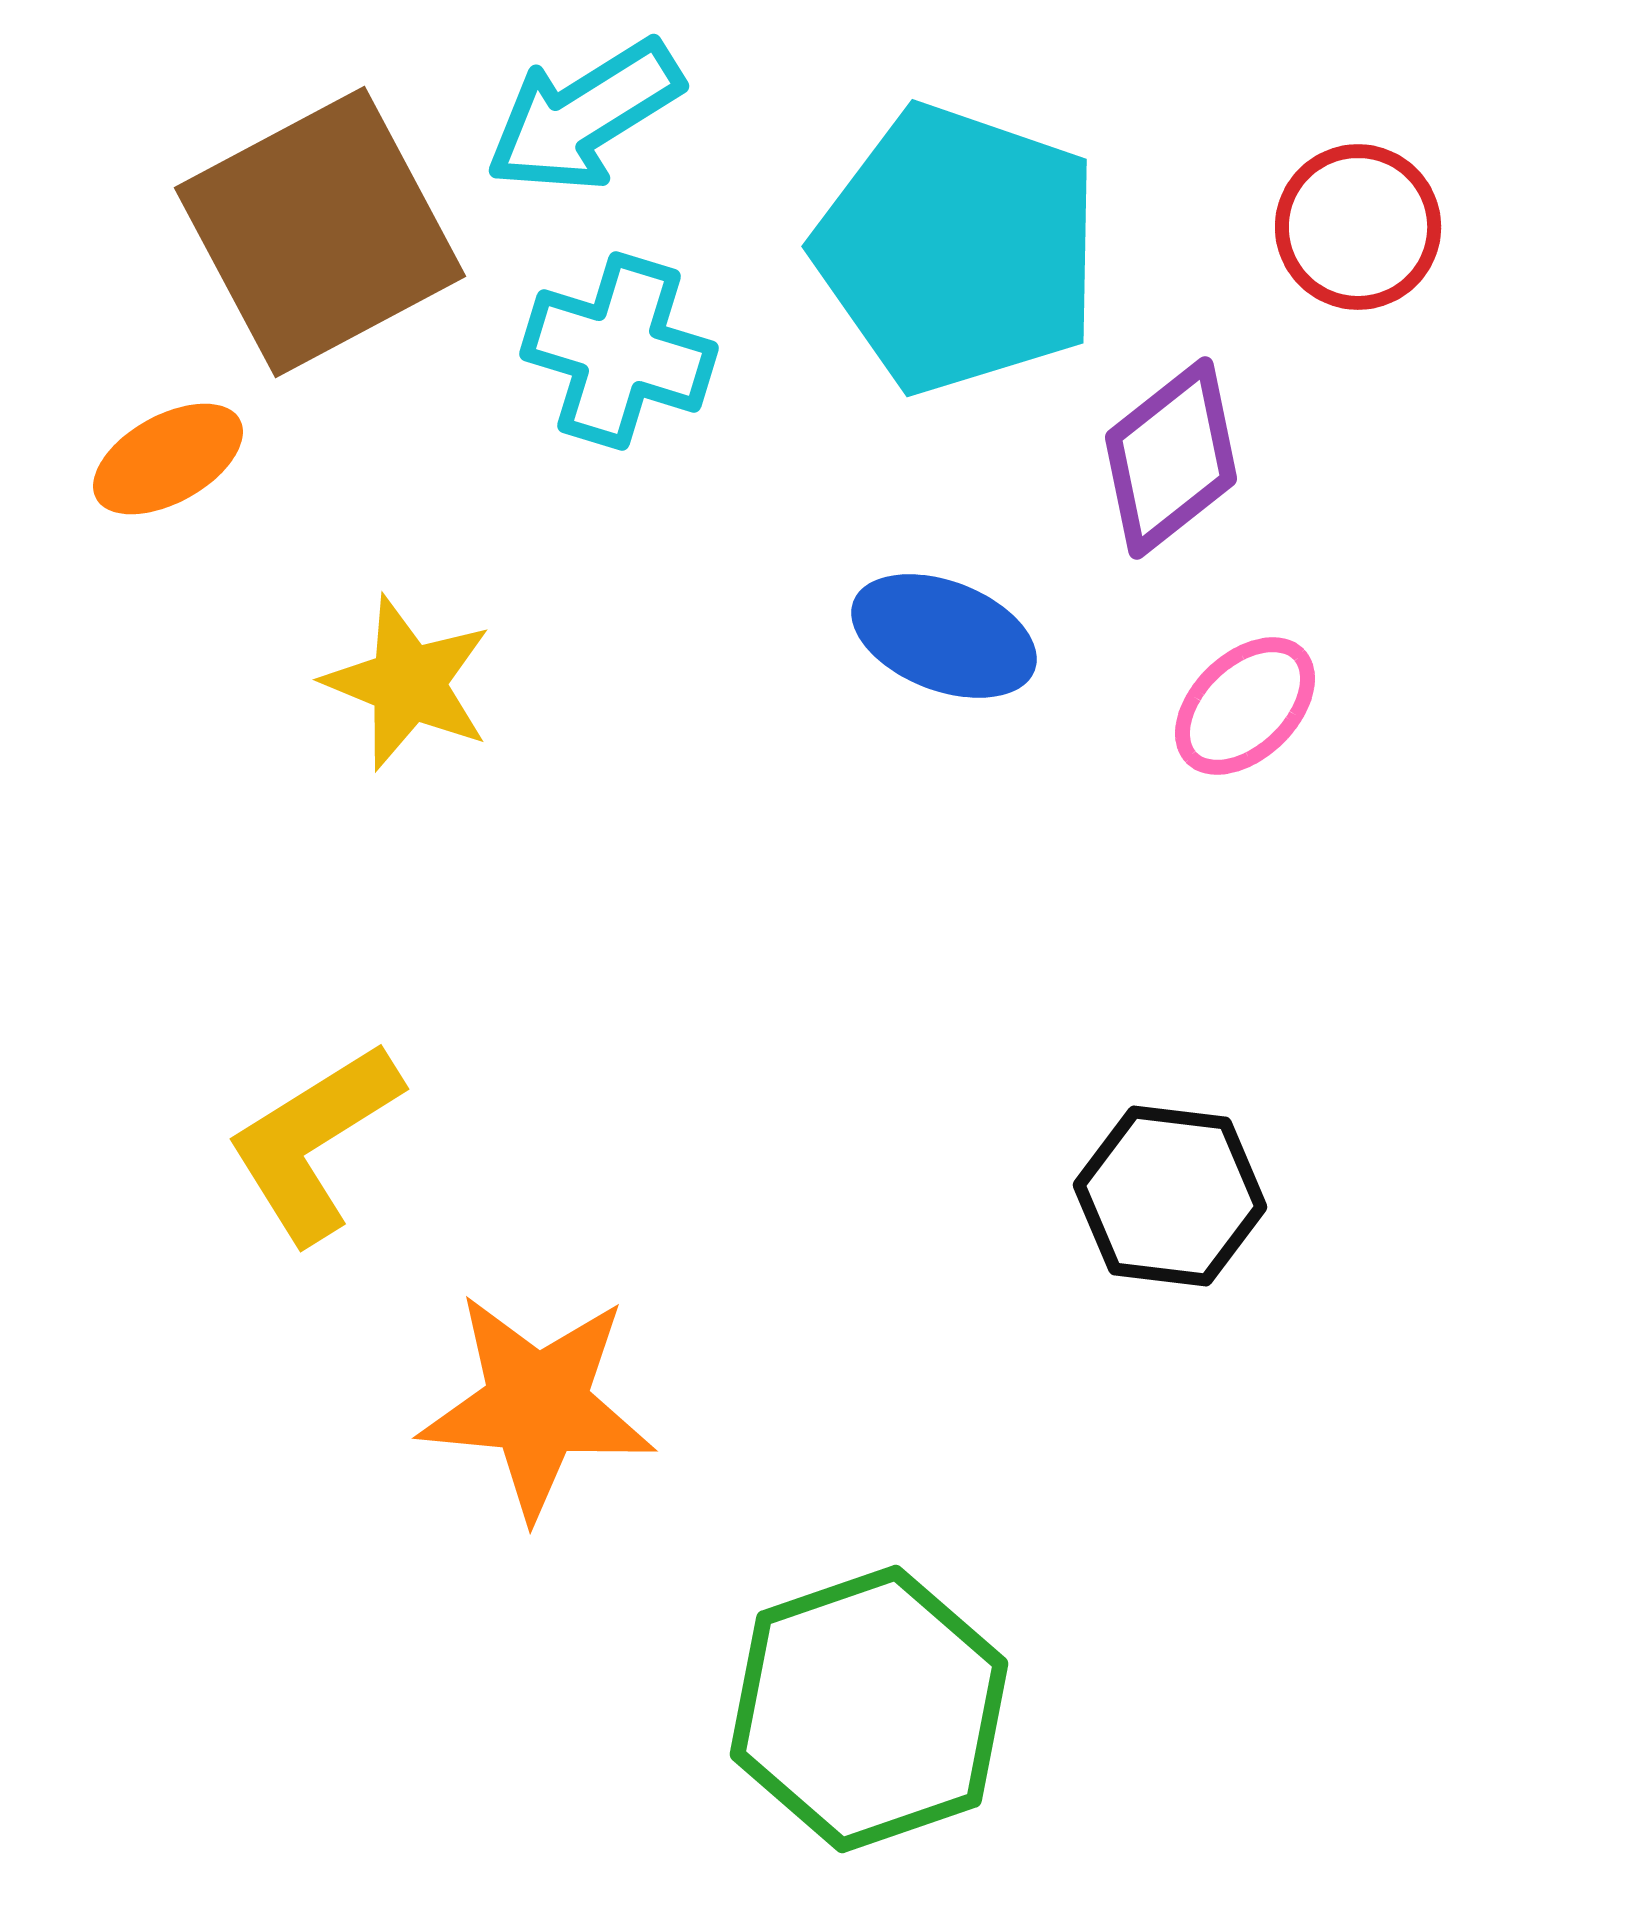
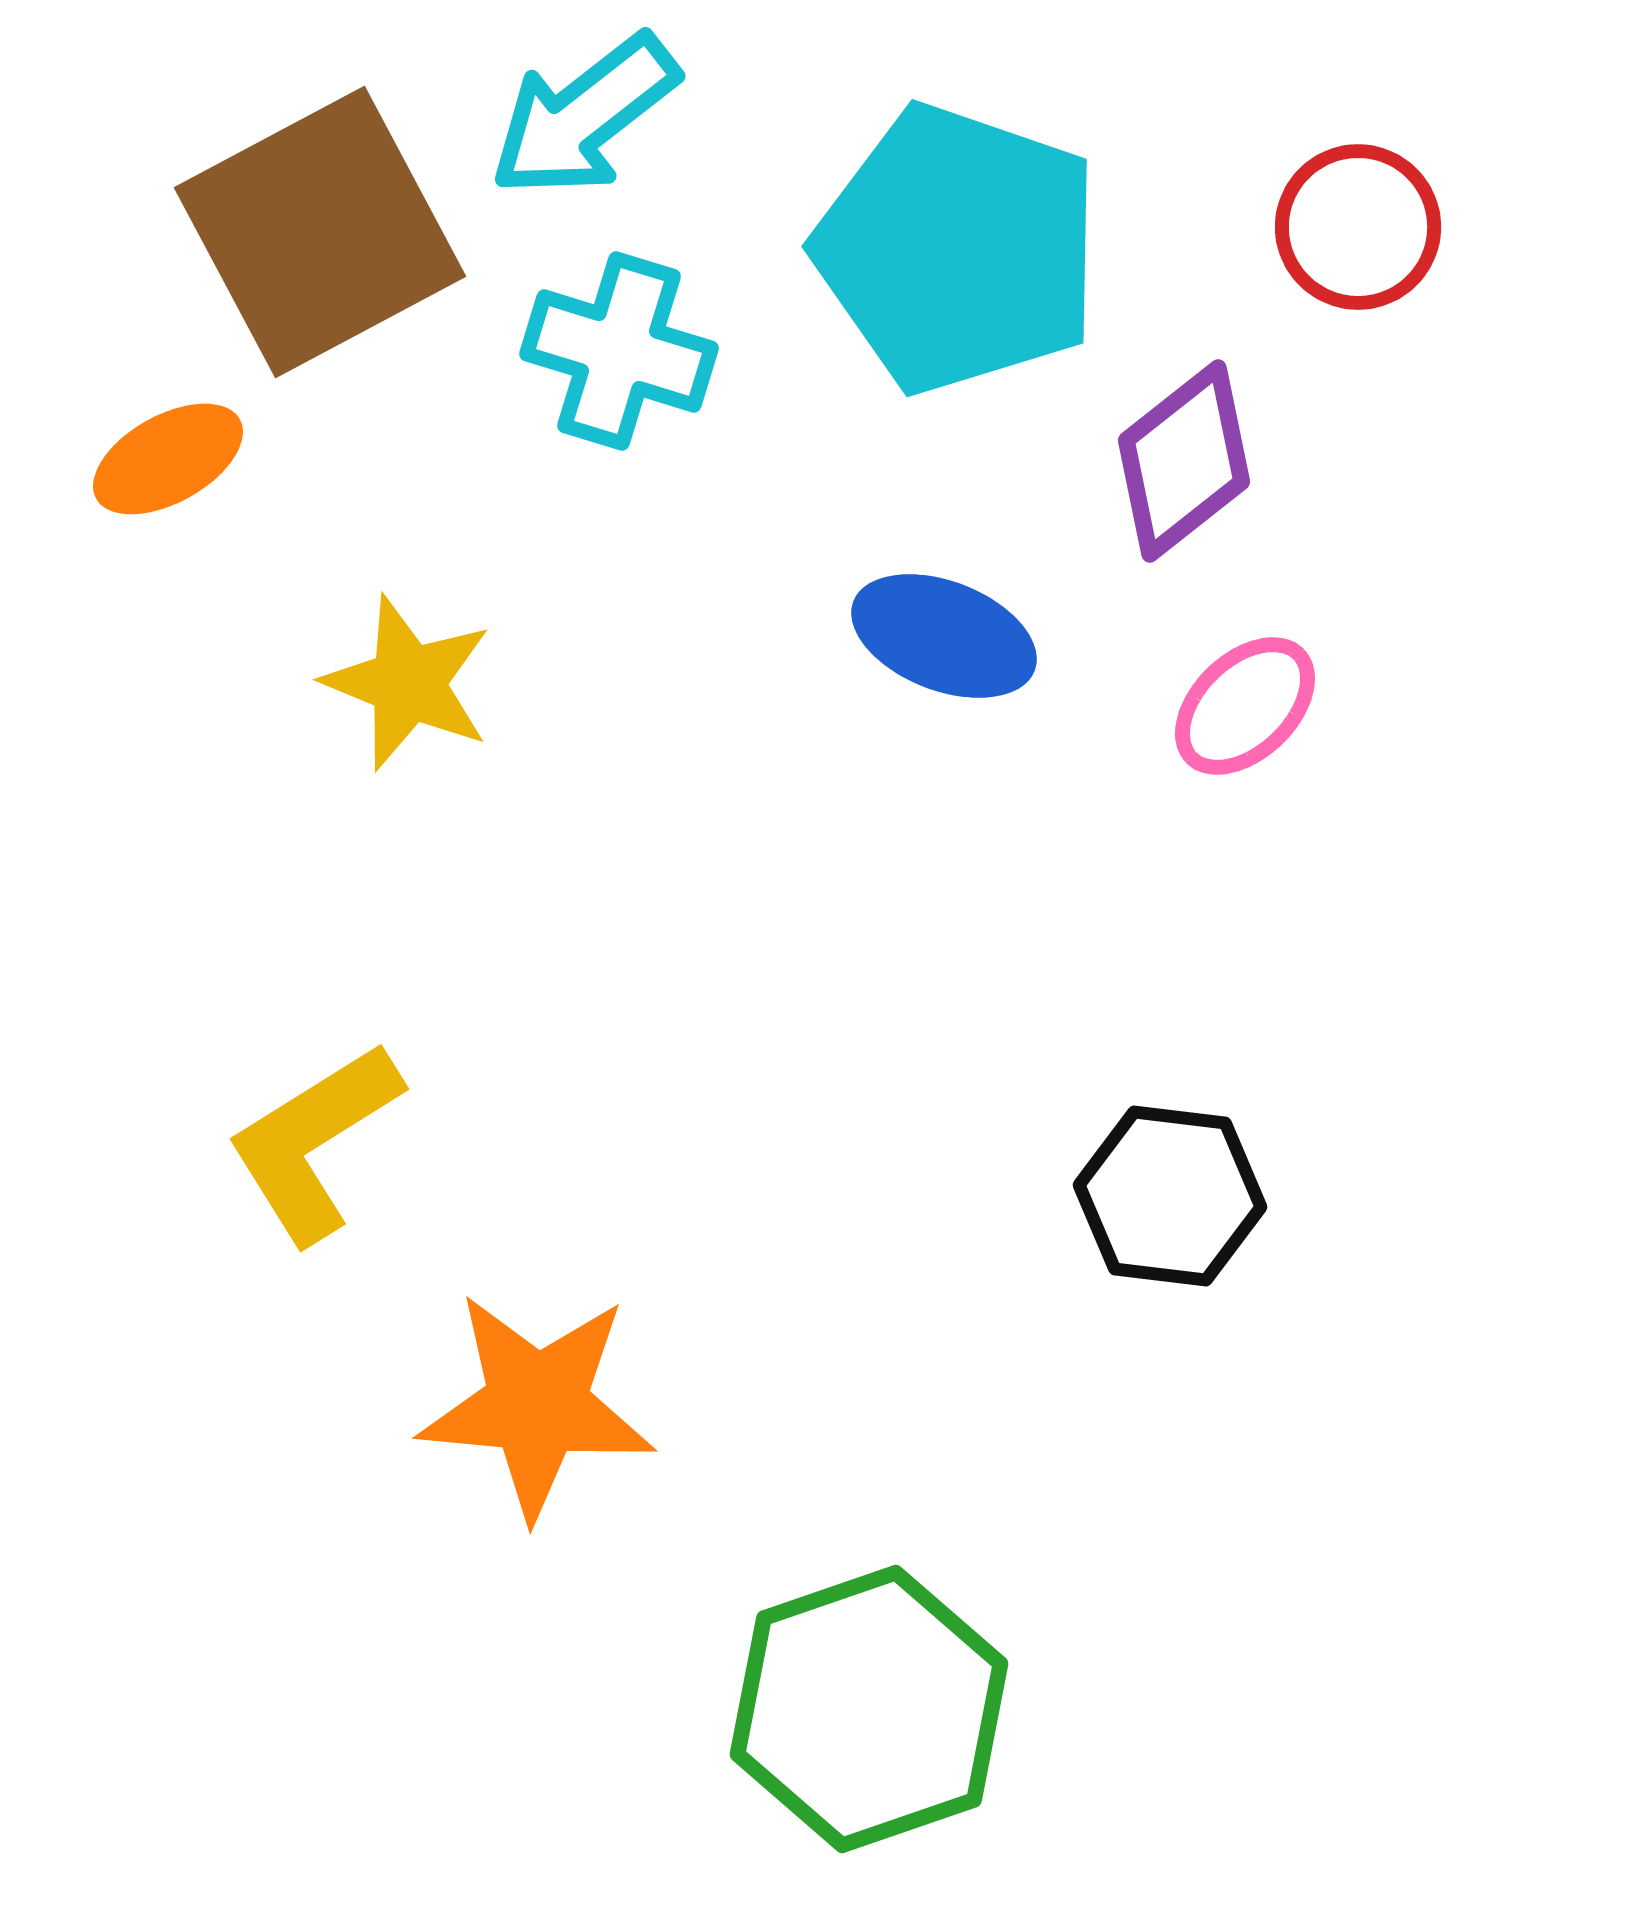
cyan arrow: rotated 6 degrees counterclockwise
purple diamond: moved 13 px right, 3 px down
